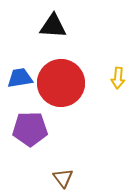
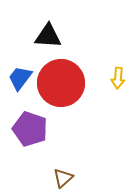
black triangle: moved 5 px left, 10 px down
blue trapezoid: rotated 44 degrees counterclockwise
purple pentagon: rotated 20 degrees clockwise
brown triangle: rotated 25 degrees clockwise
